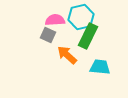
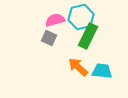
pink semicircle: rotated 12 degrees counterclockwise
gray square: moved 1 px right, 3 px down
orange arrow: moved 11 px right, 12 px down
cyan trapezoid: moved 2 px right, 4 px down
